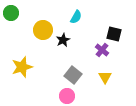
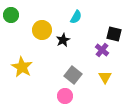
green circle: moved 2 px down
yellow circle: moved 1 px left
yellow star: rotated 25 degrees counterclockwise
pink circle: moved 2 px left
